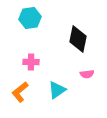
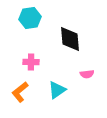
black diamond: moved 8 px left; rotated 16 degrees counterclockwise
